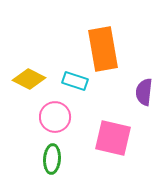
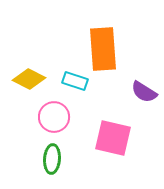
orange rectangle: rotated 6 degrees clockwise
purple semicircle: rotated 64 degrees counterclockwise
pink circle: moved 1 px left
